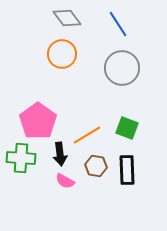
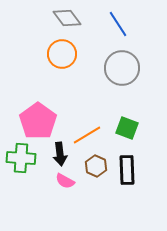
brown hexagon: rotated 15 degrees clockwise
